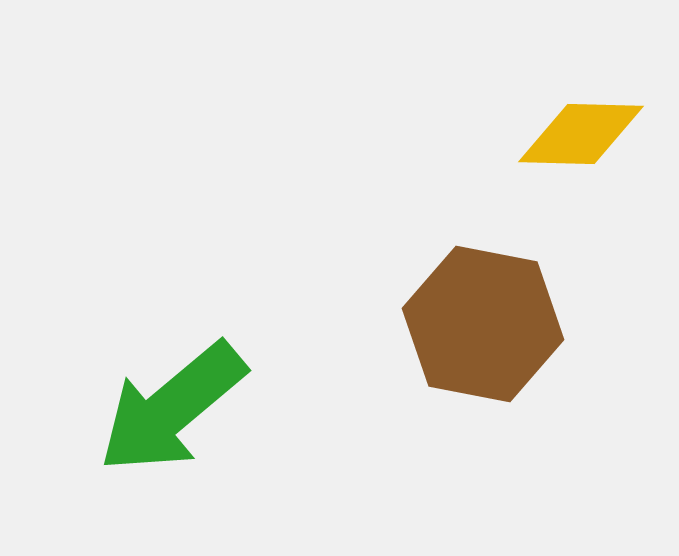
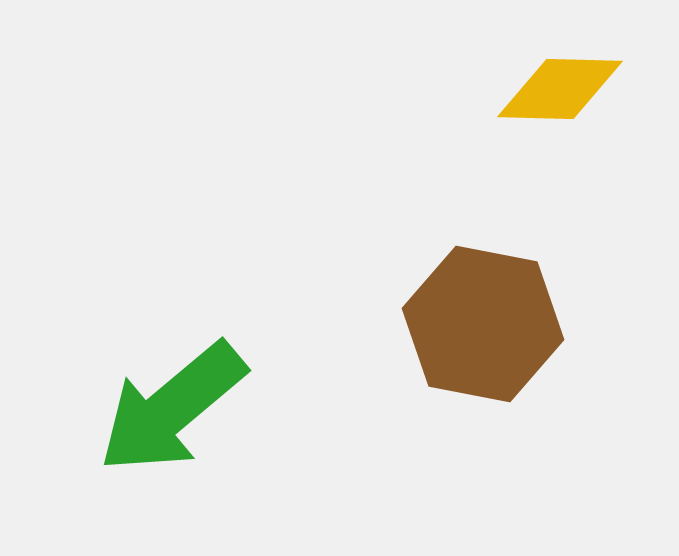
yellow diamond: moved 21 px left, 45 px up
